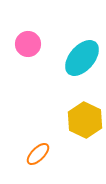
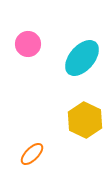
orange ellipse: moved 6 px left
